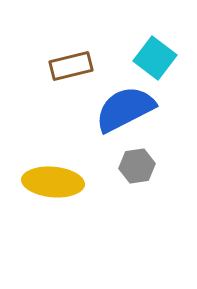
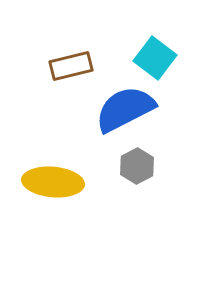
gray hexagon: rotated 20 degrees counterclockwise
